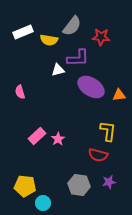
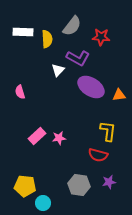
white rectangle: rotated 24 degrees clockwise
yellow semicircle: moved 2 px left, 1 px up; rotated 102 degrees counterclockwise
purple L-shape: rotated 30 degrees clockwise
white triangle: rotated 32 degrees counterclockwise
pink star: moved 1 px right, 1 px up; rotated 24 degrees clockwise
